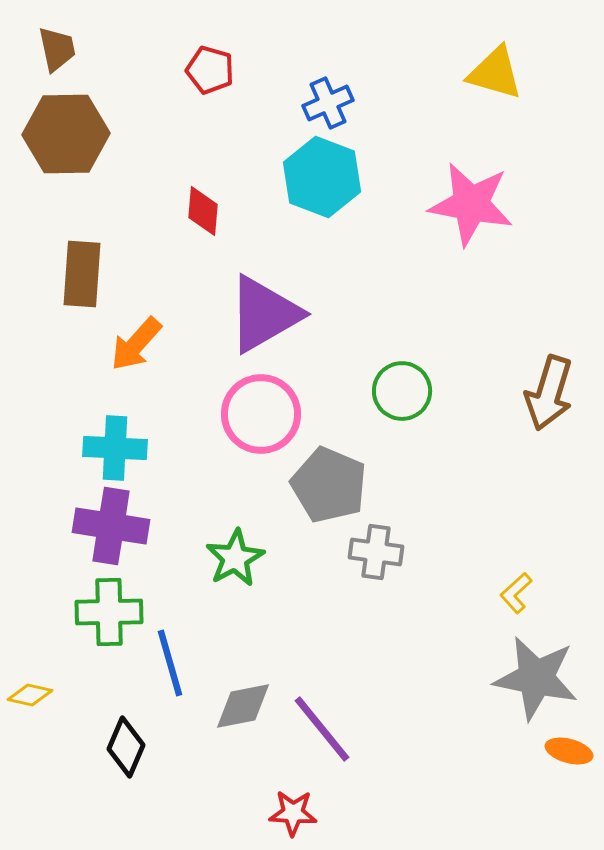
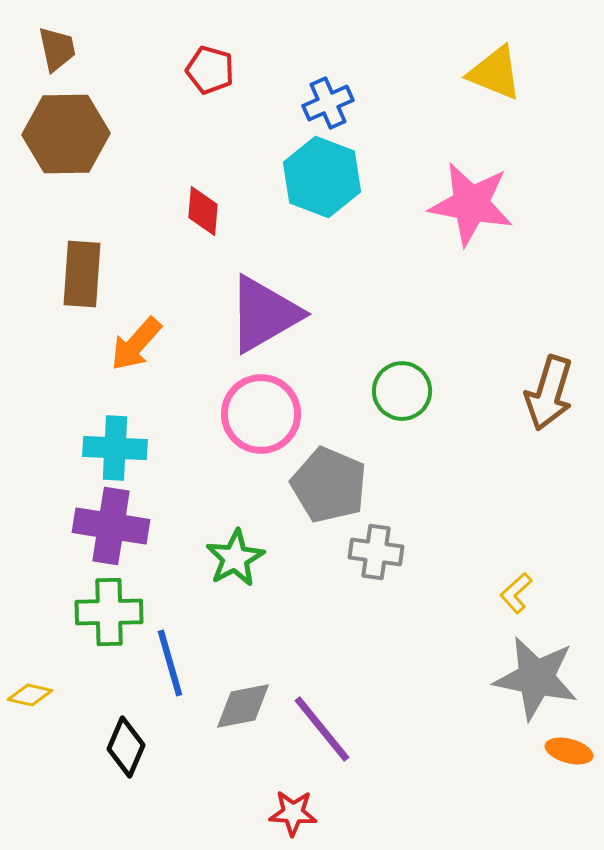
yellow triangle: rotated 6 degrees clockwise
